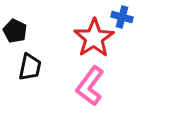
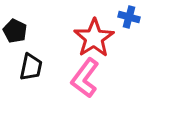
blue cross: moved 7 px right
black trapezoid: moved 1 px right
pink L-shape: moved 5 px left, 8 px up
